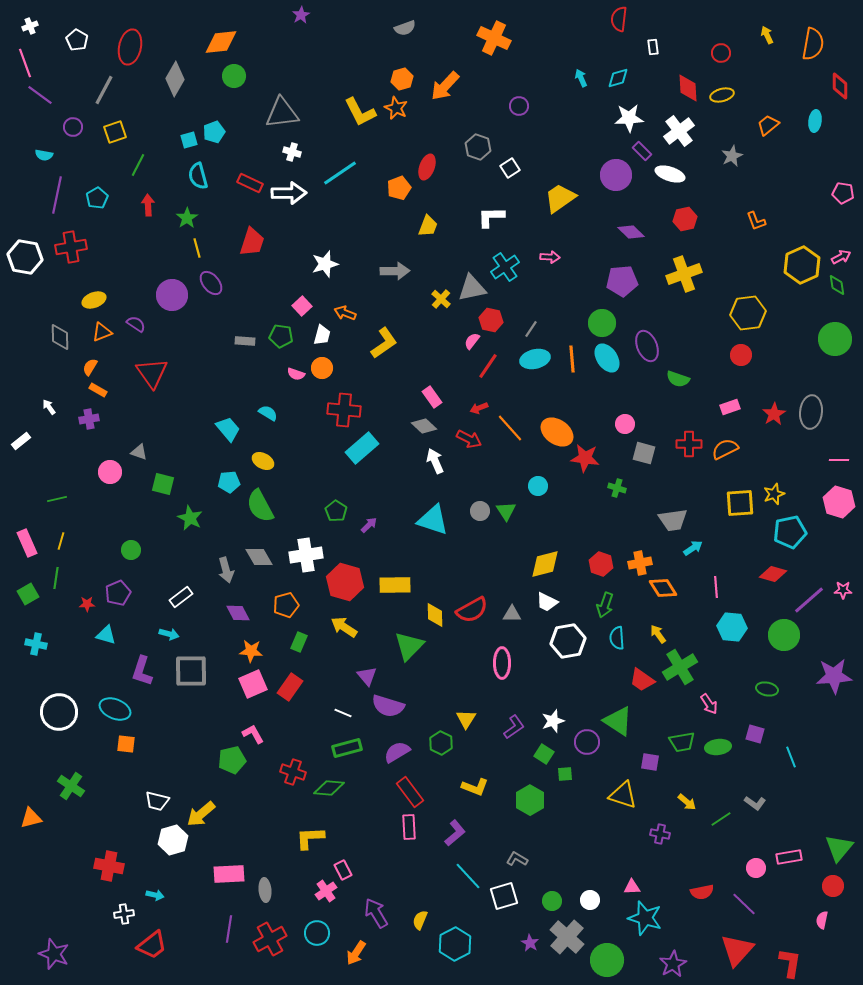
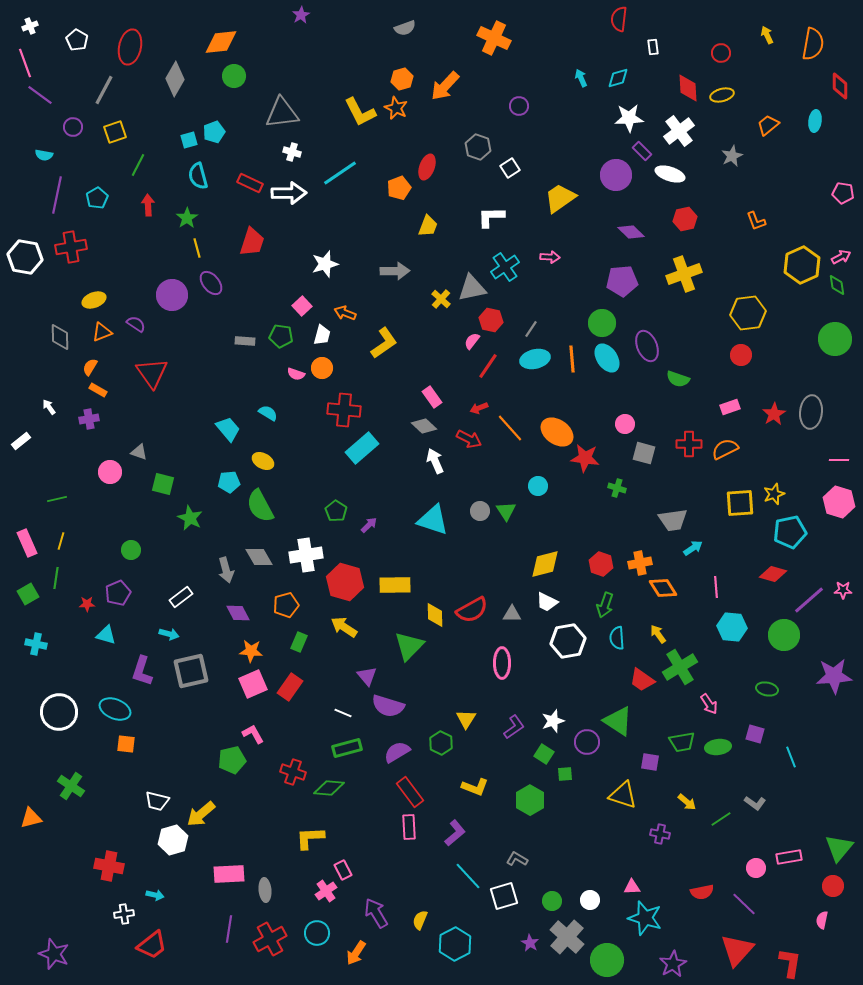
gray square at (191, 671): rotated 12 degrees counterclockwise
